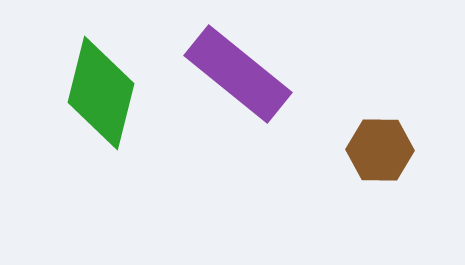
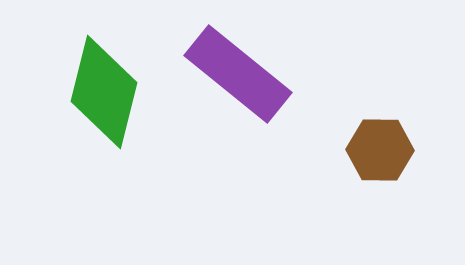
green diamond: moved 3 px right, 1 px up
